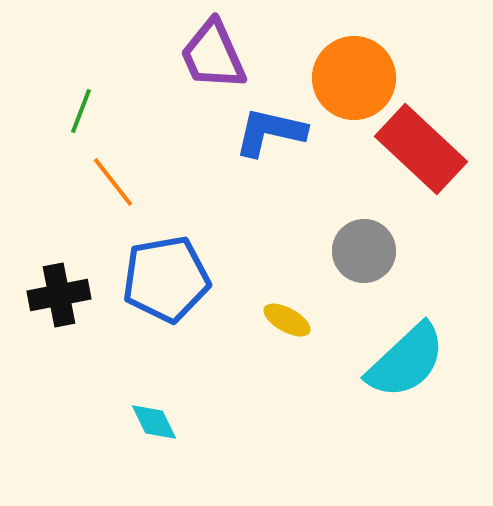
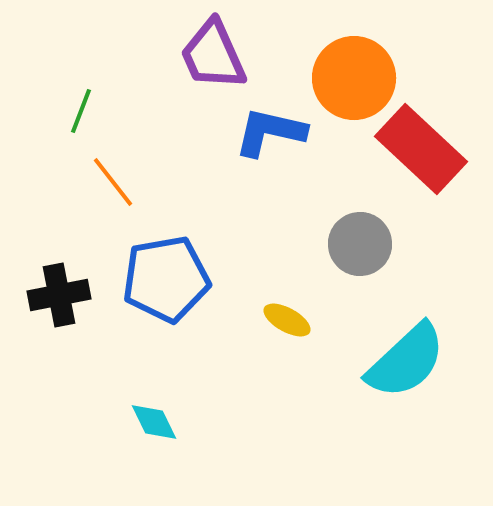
gray circle: moved 4 px left, 7 px up
